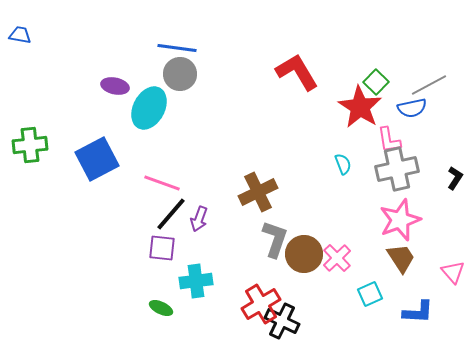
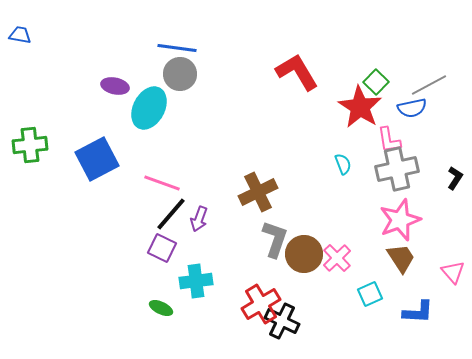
purple square: rotated 20 degrees clockwise
